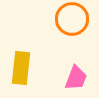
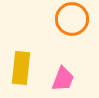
pink trapezoid: moved 13 px left, 1 px down
